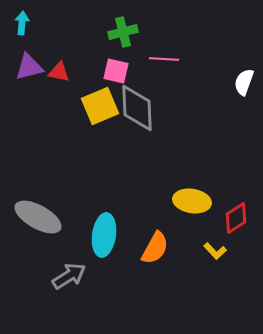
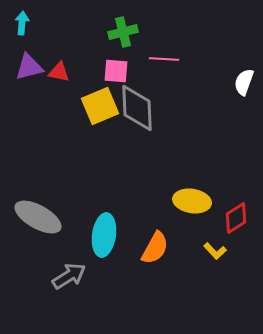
pink square: rotated 8 degrees counterclockwise
